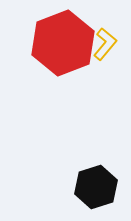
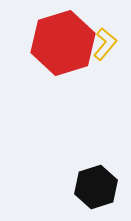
red hexagon: rotated 4 degrees clockwise
